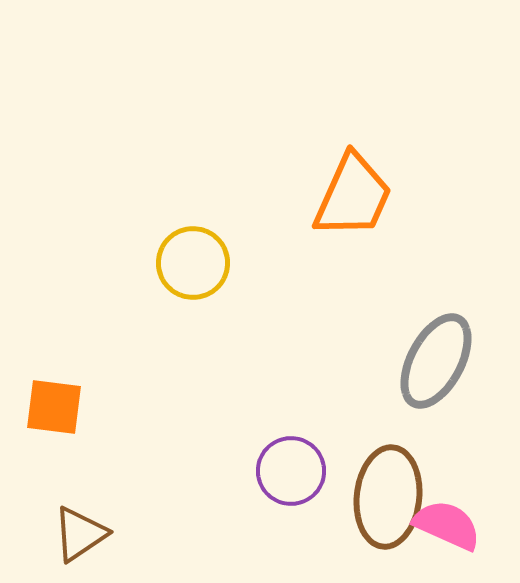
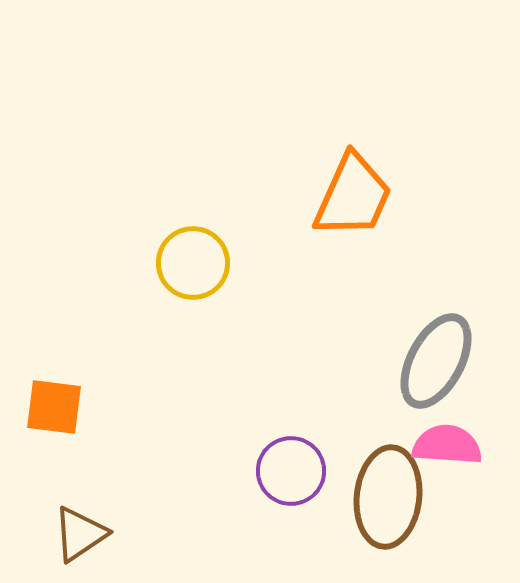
pink semicircle: moved 80 px up; rotated 20 degrees counterclockwise
